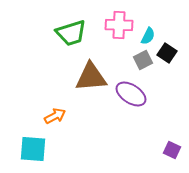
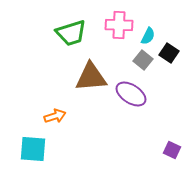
black square: moved 2 px right
gray square: rotated 24 degrees counterclockwise
orange arrow: rotated 10 degrees clockwise
